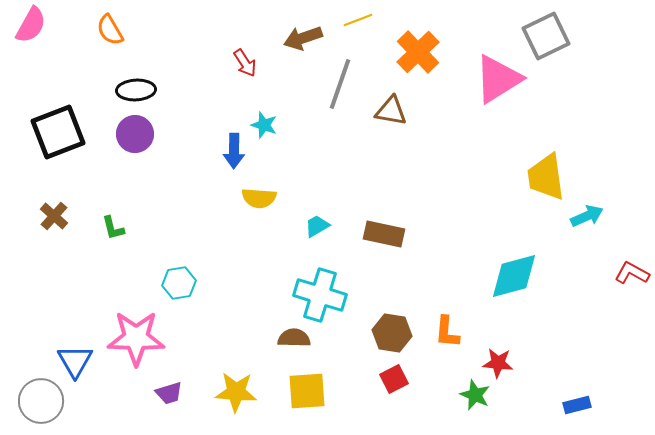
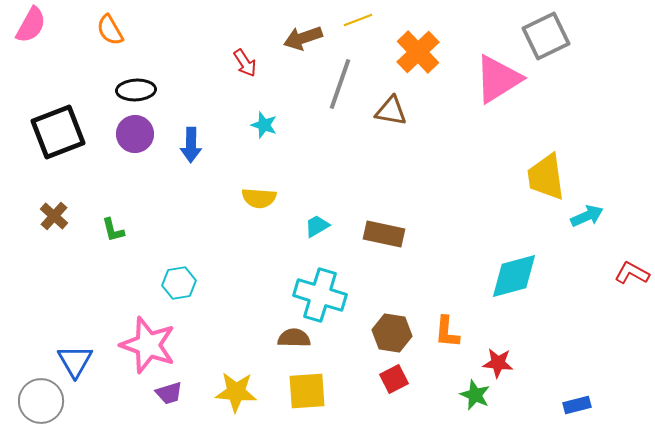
blue arrow: moved 43 px left, 6 px up
green L-shape: moved 2 px down
pink star: moved 12 px right, 7 px down; rotated 18 degrees clockwise
